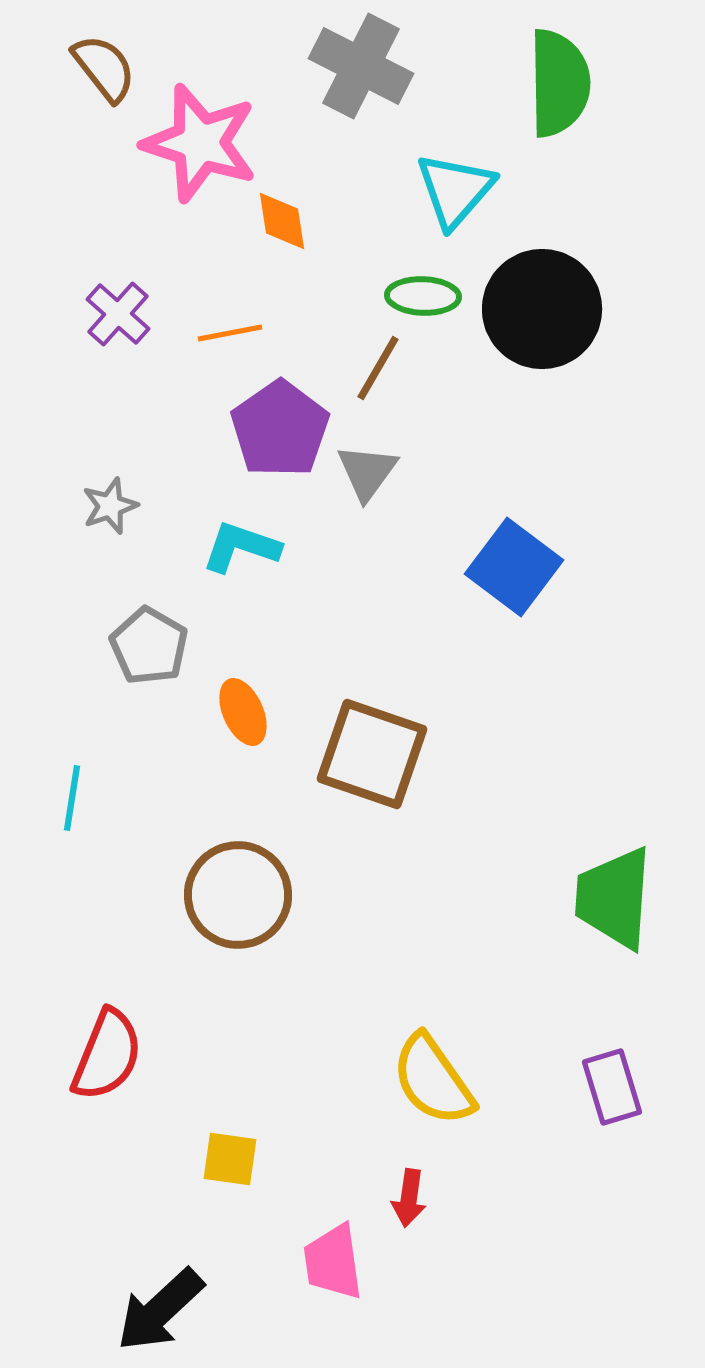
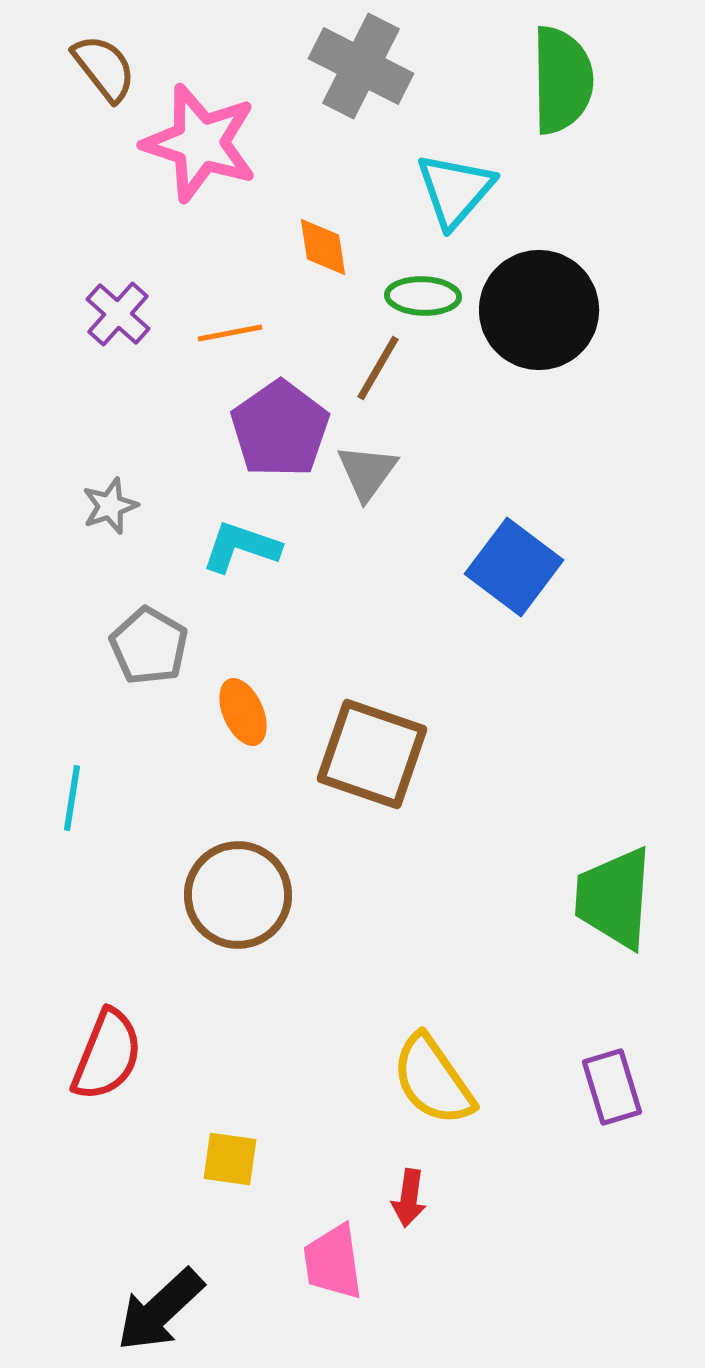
green semicircle: moved 3 px right, 3 px up
orange diamond: moved 41 px right, 26 px down
black circle: moved 3 px left, 1 px down
